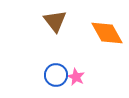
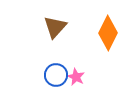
brown triangle: moved 6 px down; rotated 20 degrees clockwise
orange diamond: moved 1 px right; rotated 56 degrees clockwise
